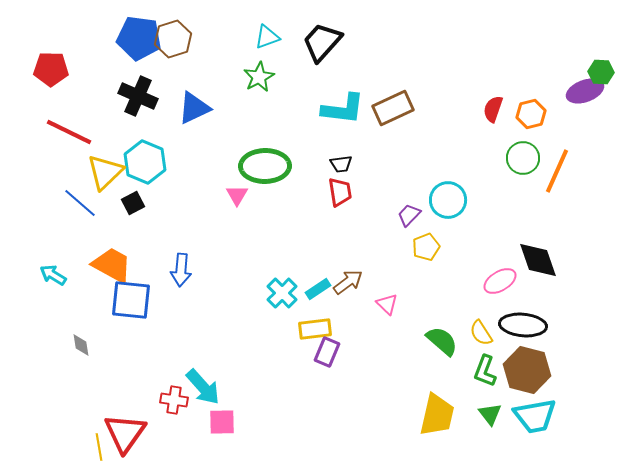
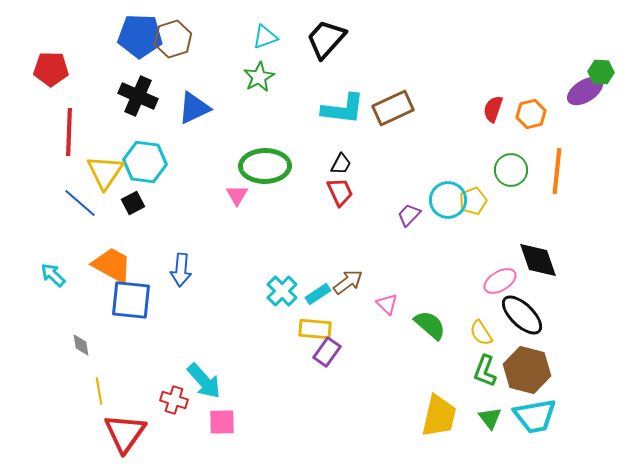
cyan triangle at (267, 37): moved 2 px left
blue pentagon at (139, 38): moved 1 px right, 2 px up; rotated 6 degrees counterclockwise
black trapezoid at (322, 42): moved 4 px right, 3 px up
purple ellipse at (585, 91): rotated 12 degrees counterclockwise
red line at (69, 132): rotated 66 degrees clockwise
green circle at (523, 158): moved 12 px left, 12 px down
cyan hexagon at (145, 162): rotated 15 degrees counterclockwise
black trapezoid at (341, 164): rotated 55 degrees counterclockwise
orange line at (557, 171): rotated 18 degrees counterclockwise
yellow triangle at (105, 172): rotated 12 degrees counterclockwise
red trapezoid at (340, 192): rotated 16 degrees counterclockwise
yellow pentagon at (426, 247): moved 47 px right, 46 px up
cyan arrow at (53, 275): rotated 12 degrees clockwise
cyan rectangle at (318, 289): moved 5 px down
cyan cross at (282, 293): moved 2 px up
black ellipse at (523, 325): moved 1 px left, 10 px up; rotated 39 degrees clockwise
yellow rectangle at (315, 329): rotated 12 degrees clockwise
green semicircle at (442, 341): moved 12 px left, 16 px up
purple rectangle at (327, 352): rotated 12 degrees clockwise
cyan arrow at (203, 387): moved 1 px right, 6 px up
red cross at (174, 400): rotated 8 degrees clockwise
green triangle at (490, 414): moved 4 px down
yellow trapezoid at (437, 415): moved 2 px right, 1 px down
yellow line at (99, 447): moved 56 px up
